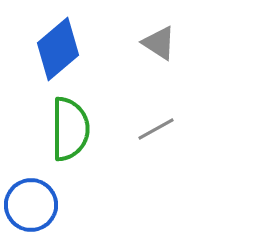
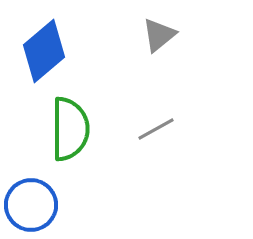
gray triangle: moved 8 px up; rotated 48 degrees clockwise
blue diamond: moved 14 px left, 2 px down
